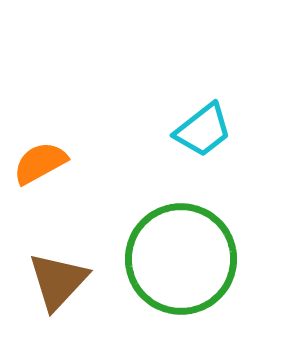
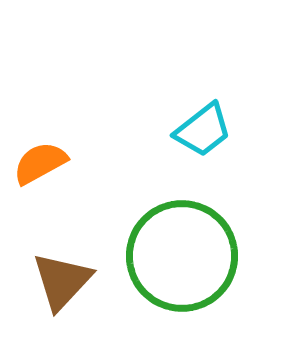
green circle: moved 1 px right, 3 px up
brown triangle: moved 4 px right
